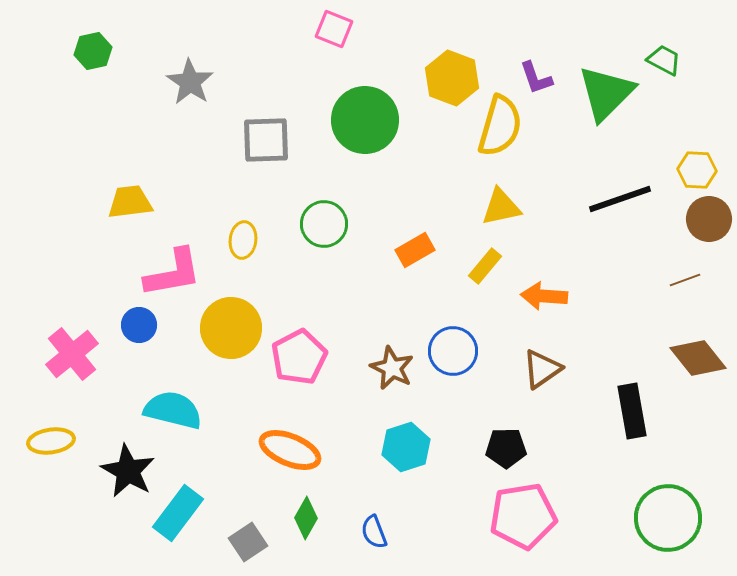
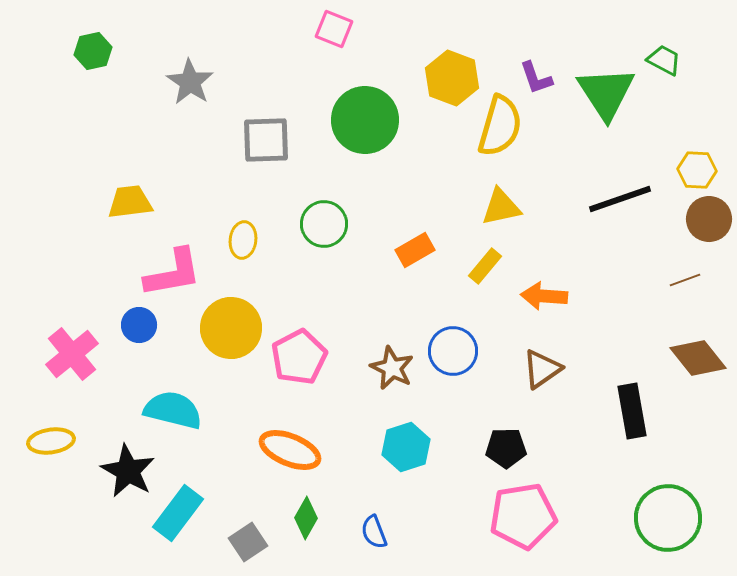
green triangle at (606, 93): rotated 18 degrees counterclockwise
